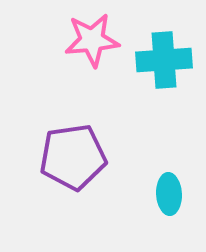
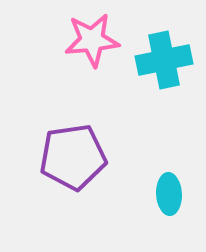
cyan cross: rotated 8 degrees counterclockwise
